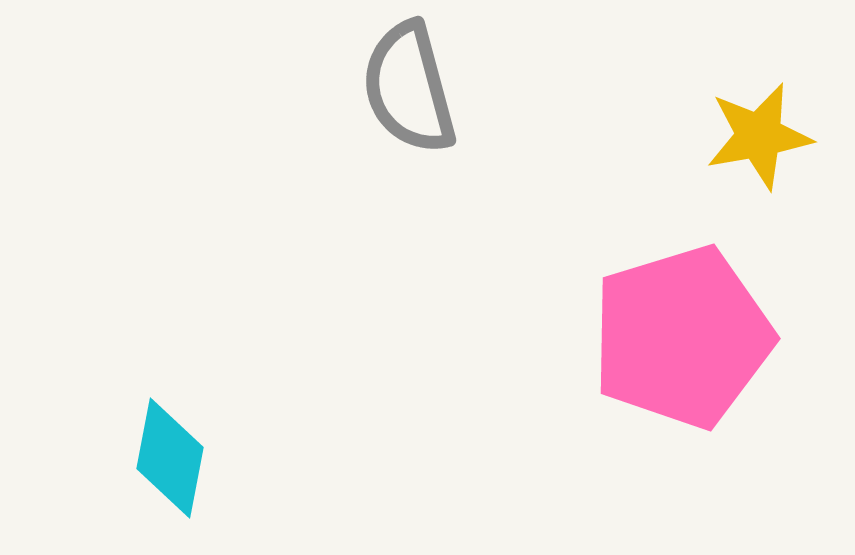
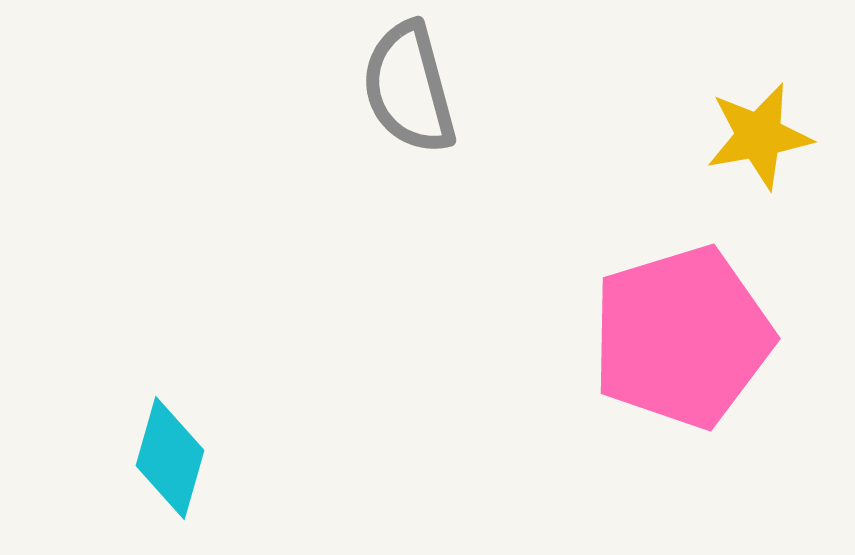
cyan diamond: rotated 5 degrees clockwise
